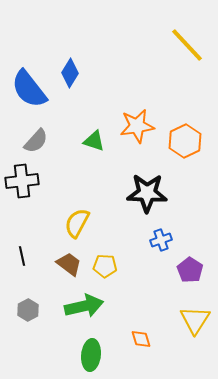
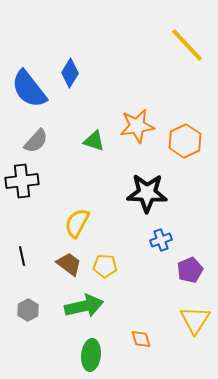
purple pentagon: rotated 15 degrees clockwise
